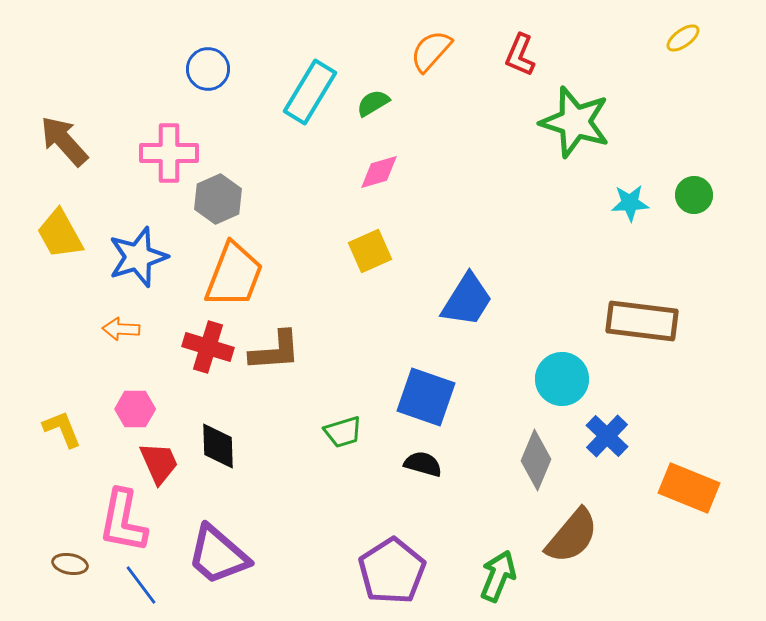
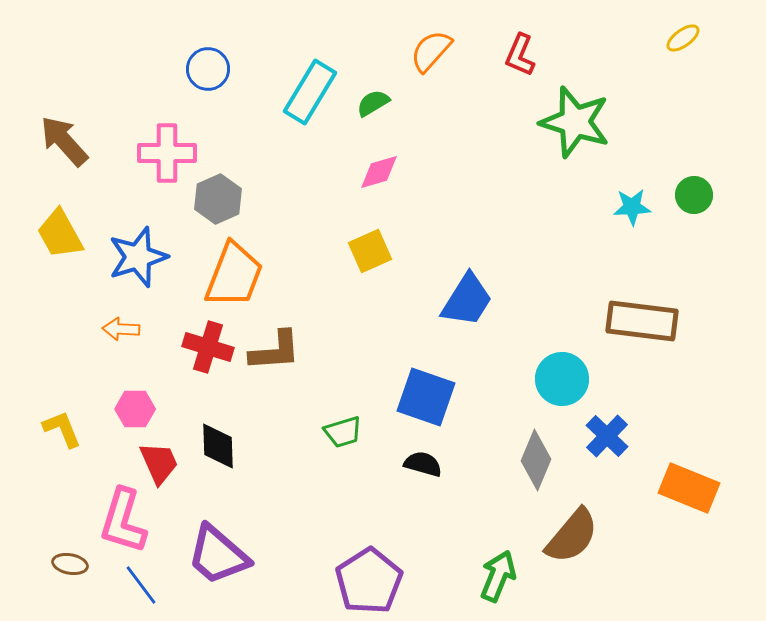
pink cross: moved 2 px left
cyan star: moved 2 px right, 4 px down
pink L-shape: rotated 6 degrees clockwise
purple pentagon: moved 23 px left, 10 px down
